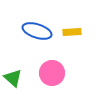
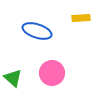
yellow rectangle: moved 9 px right, 14 px up
